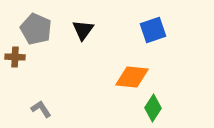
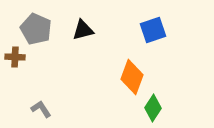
black triangle: rotated 40 degrees clockwise
orange diamond: rotated 76 degrees counterclockwise
